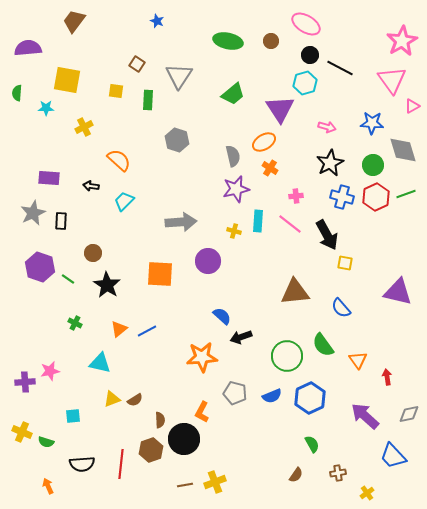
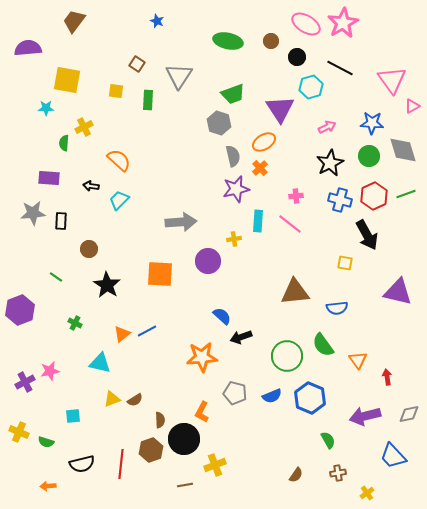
pink star at (402, 41): moved 59 px left, 18 px up
black circle at (310, 55): moved 13 px left, 2 px down
cyan hexagon at (305, 83): moved 6 px right, 4 px down
green semicircle at (17, 93): moved 47 px right, 50 px down
green trapezoid at (233, 94): rotated 20 degrees clockwise
pink arrow at (327, 127): rotated 42 degrees counterclockwise
gray hexagon at (177, 140): moved 42 px right, 17 px up
green circle at (373, 165): moved 4 px left, 9 px up
orange cross at (270, 168): moved 10 px left; rotated 14 degrees clockwise
blue cross at (342, 197): moved 2 px left, 3 px down
red hexagon at (376, 197): moved 2 px left, 1 px up
cyan trapezoid at (124, 201): moved 5 px left, 1 px up
gray star at (33, 213): rotated 20 degrees clockwise
yellow cross at (234, 231): moved 8 px down; rotated 24 degrees counterclockwise
black arrow at (327, 235): moved 40 px right
brown circle at (93, 253): moved 4 px left, 4 px up
purple hexagon at (40, 267): moved 20 px left, 43 px down; rotated 20 degrees clockwise
green line at (68, 279): moved 12 px left, 2 px up
blue semicircle at (341, 308): moved 4 px left; rotated 55 degrees counterclockwise
orange triangle at (119, 329): moved 3 px right, 5 px down
purple cross at (25, 382): rotated 24 degrees counterclockwise
blue hexagon at (310, 398): rotated 12 degrees counterclockwise
purple arrow at (365, 416): rotated 56 degrees counterclockwise
yellow cross at (22, 432): moved 3 px left
green semicircle at (312, 444): moved 16 px right, 4 px up
black semicircle at (82, 464): rotated 10 degrees counterclockwise
yellow cross at (215, 482): moved 17 px up
orange arrow at (48, 486): rotated 70 degrees counterclockwise
